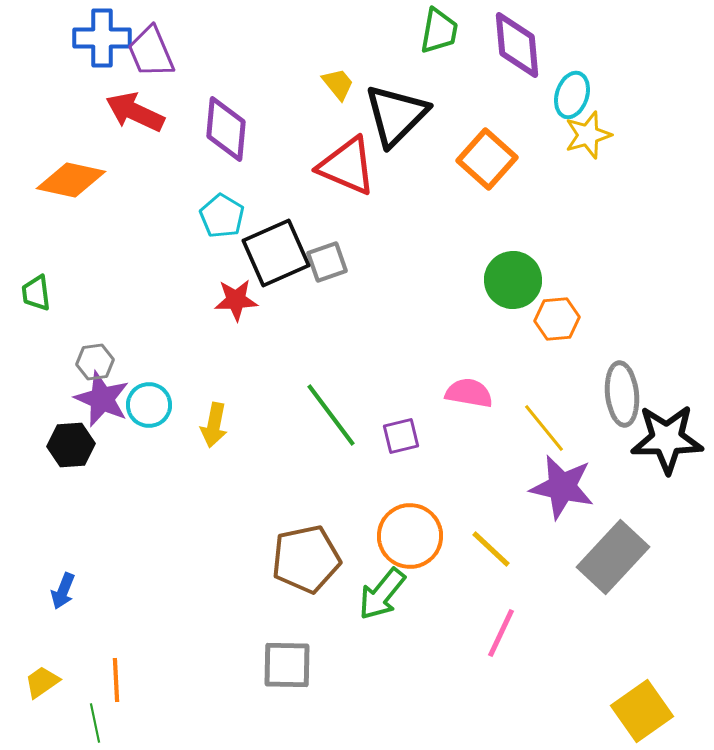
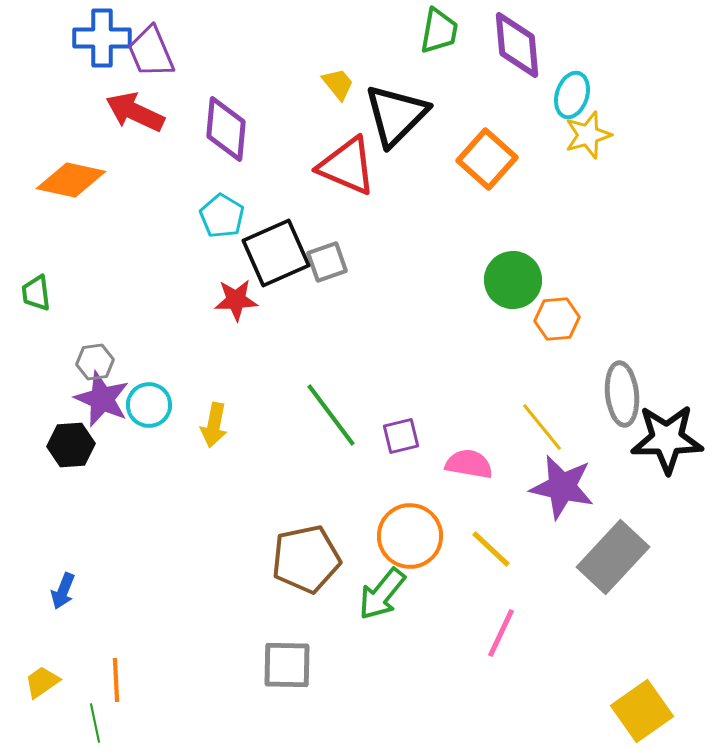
pink semicircle at (469, 393): moved 71 px down
yellow line at (544, 428): moved 2 px left, 1 px up
